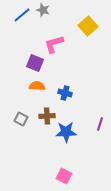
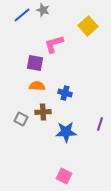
purple square: rotated 12 degrees counterclockwise
brown cross: moved 4 px left, 4 px up
